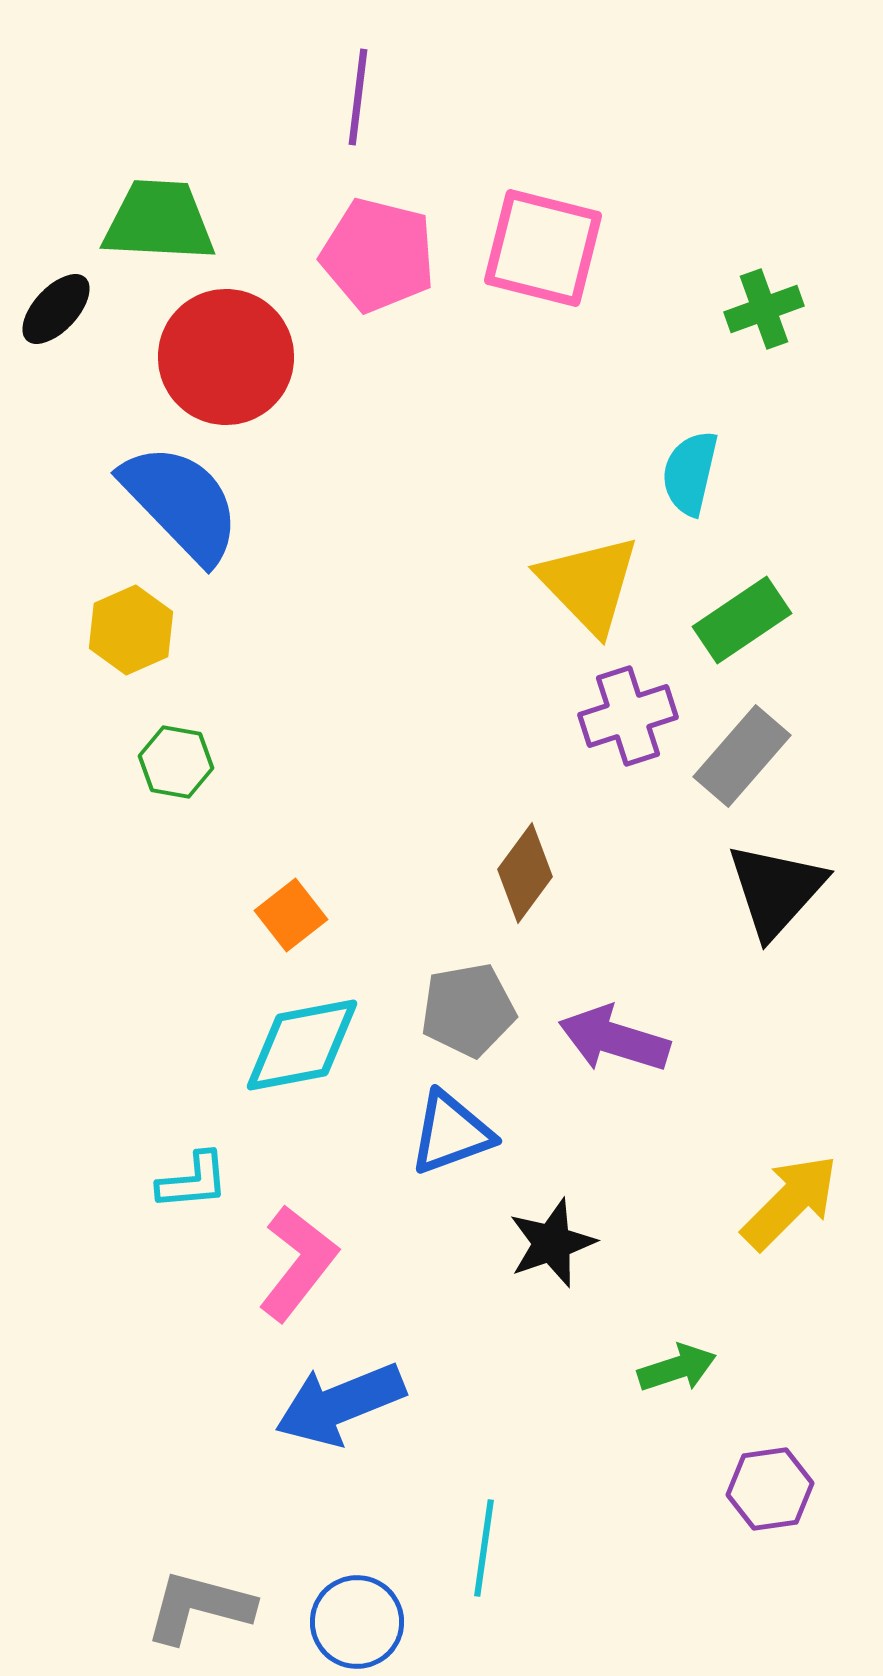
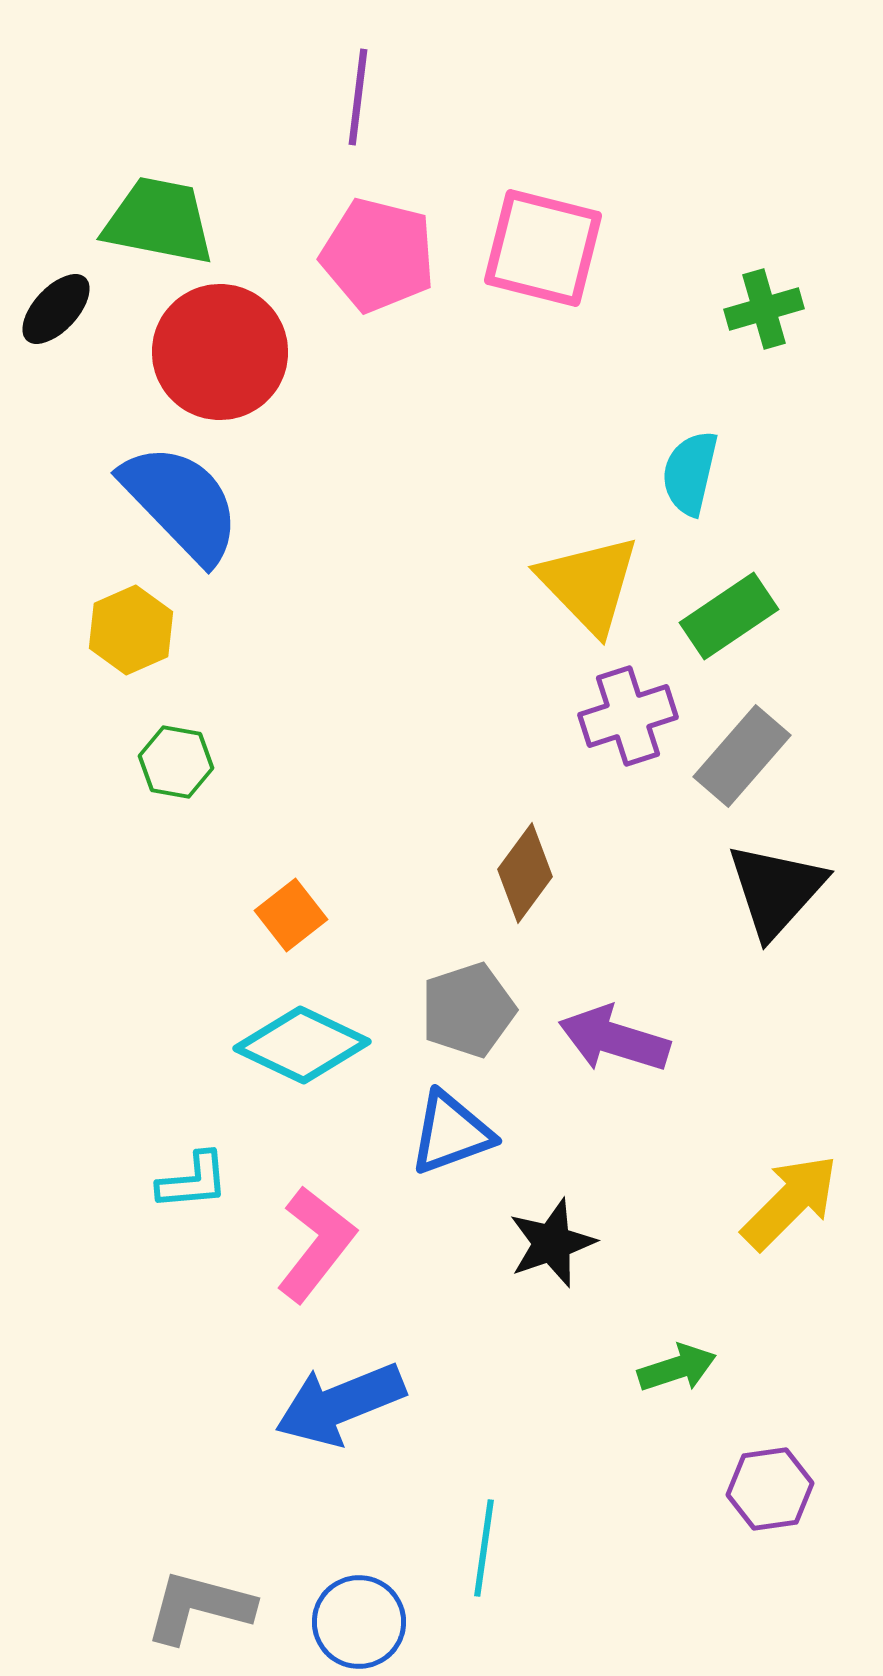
green trapezoid: rotated 8 degrees clockwise
green cross: rotated 4 degrees clockwise
red circle: moved 6 px left, 5 px up
green rectangle: moved 13 px left, 4 px up
gray pentagon: rotated 8 degrees counterclockwise
cyan diamond: rotated 36 degrees clockwise
pink L-shape: moved 18 px right, 19 px up
blue circle: moved 2 px right
